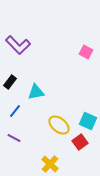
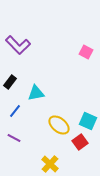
cyan triangle: moved 1 px down
